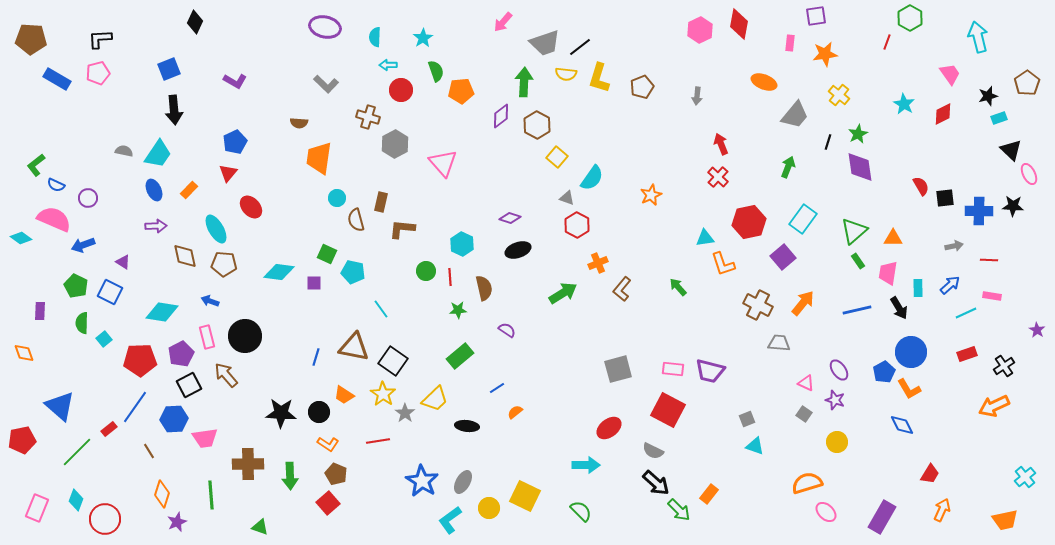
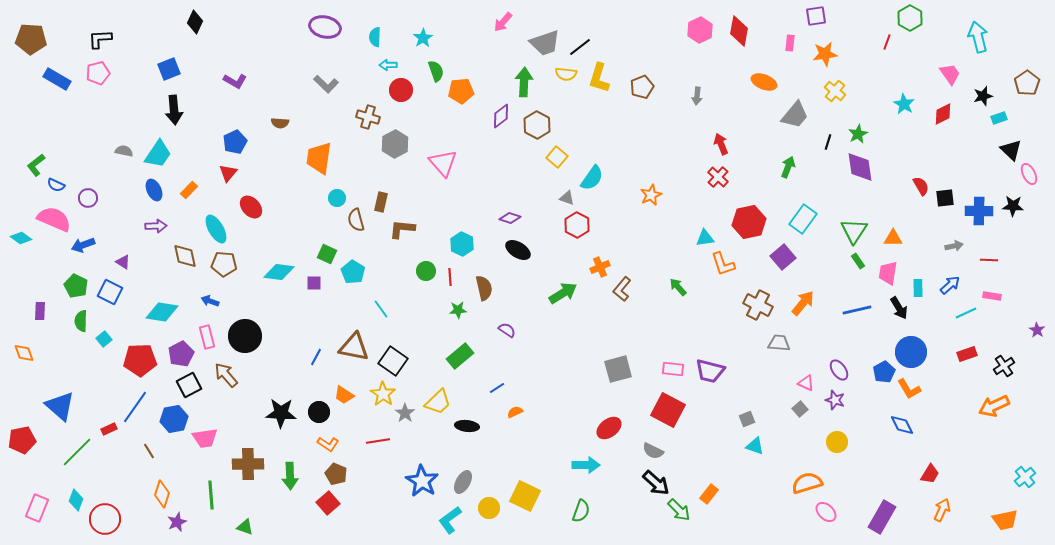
red diamond at (739, 24): moved 7 px down
yellow cross at (839, 95): moved 4 px left, 4 px up
black star at (988, 96): moved 5 px left
brown semicircle at (299, 123): moved 19 px left
green triangle at (854, 231): rotated 16 degrees counterclockwise
black ellipse at (518, 250): rotated 50 degrees clockwise
orange cross at (598, 263): moved 2 px right, 4 px down
cyan pentagon at (353, 272): rotated 20 degrees clockwise
green semicircle at (82, 323): moved 1 px left, 2 px up
blue line at (316, 357): rotated 12 degrees clockwise
yellow trapezoid at (435, 399): moved 3 px right, 3 px down
orange semicircle at (515, 412): rotated 14 degrees clockwise
gray square at (804, 414): moved 4 px left, 5 px up; rotated 14 degrees clockwise
blue hexagon at (174, 419): rotated 8 degrees counterclockwise
red rectangle at (109, 429): rotated 14 degrees clockwise
green semicircle at (581, 511): rotated 65 degrees clockwise
green triangle at (260, 527): moved 15 px left
